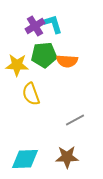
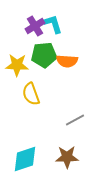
cyan diamond: rotated 16 degrees counterclockwise
